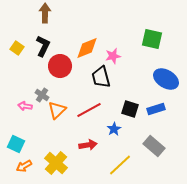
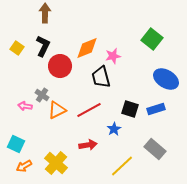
green square: rotated 25 degrees clockwise
orange triangle: rotated 18 degrees clockwise
gray rectangle: moved 1 px right, 3 px down
yellow line: moved 2 px right, 1 px down
